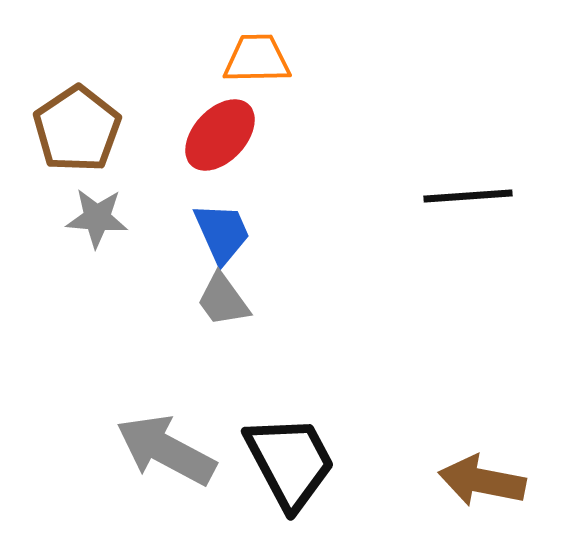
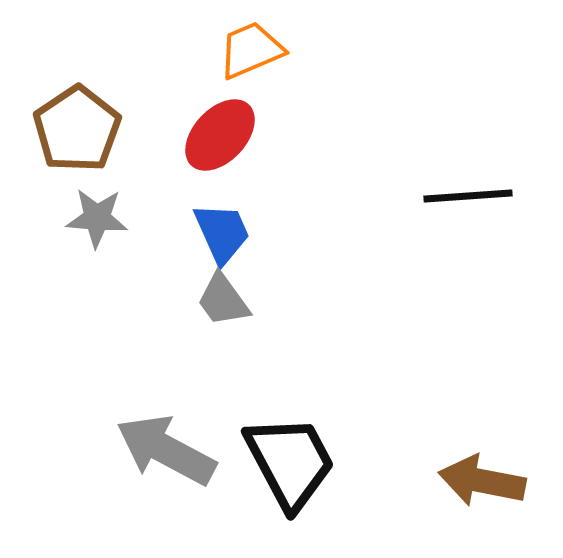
orange trapezoid: moved 6 px left, 9 px up; rotated 22 degrees counterclockwise
